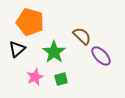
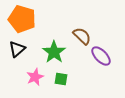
orange pentagon: moved 8 px left, 3 px up
green square: rotated 24 degrees clockwise
